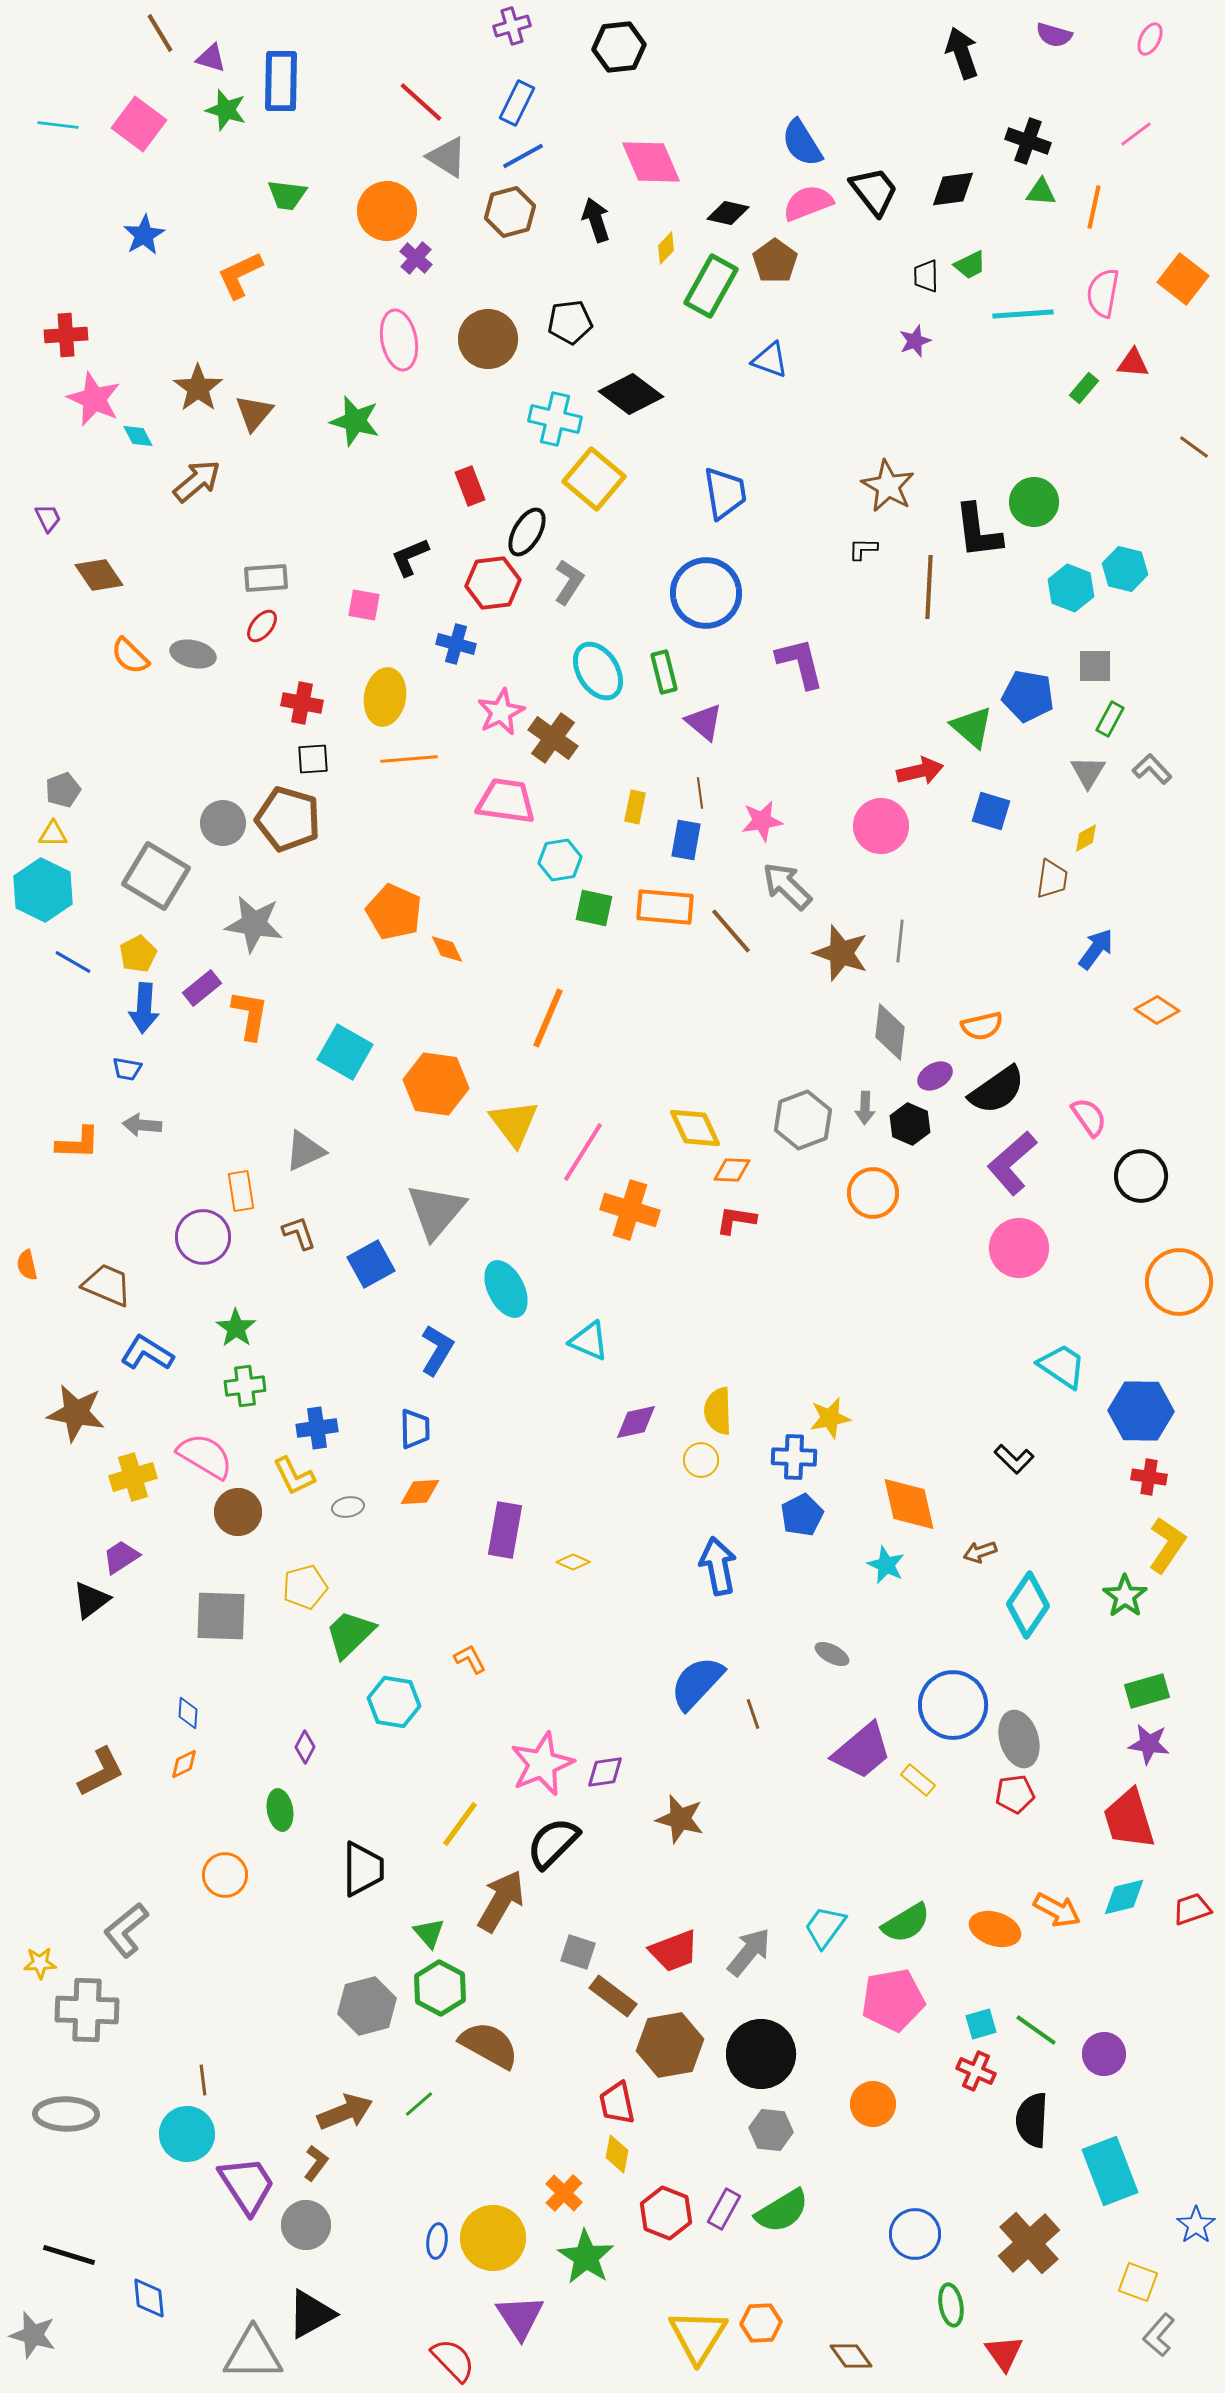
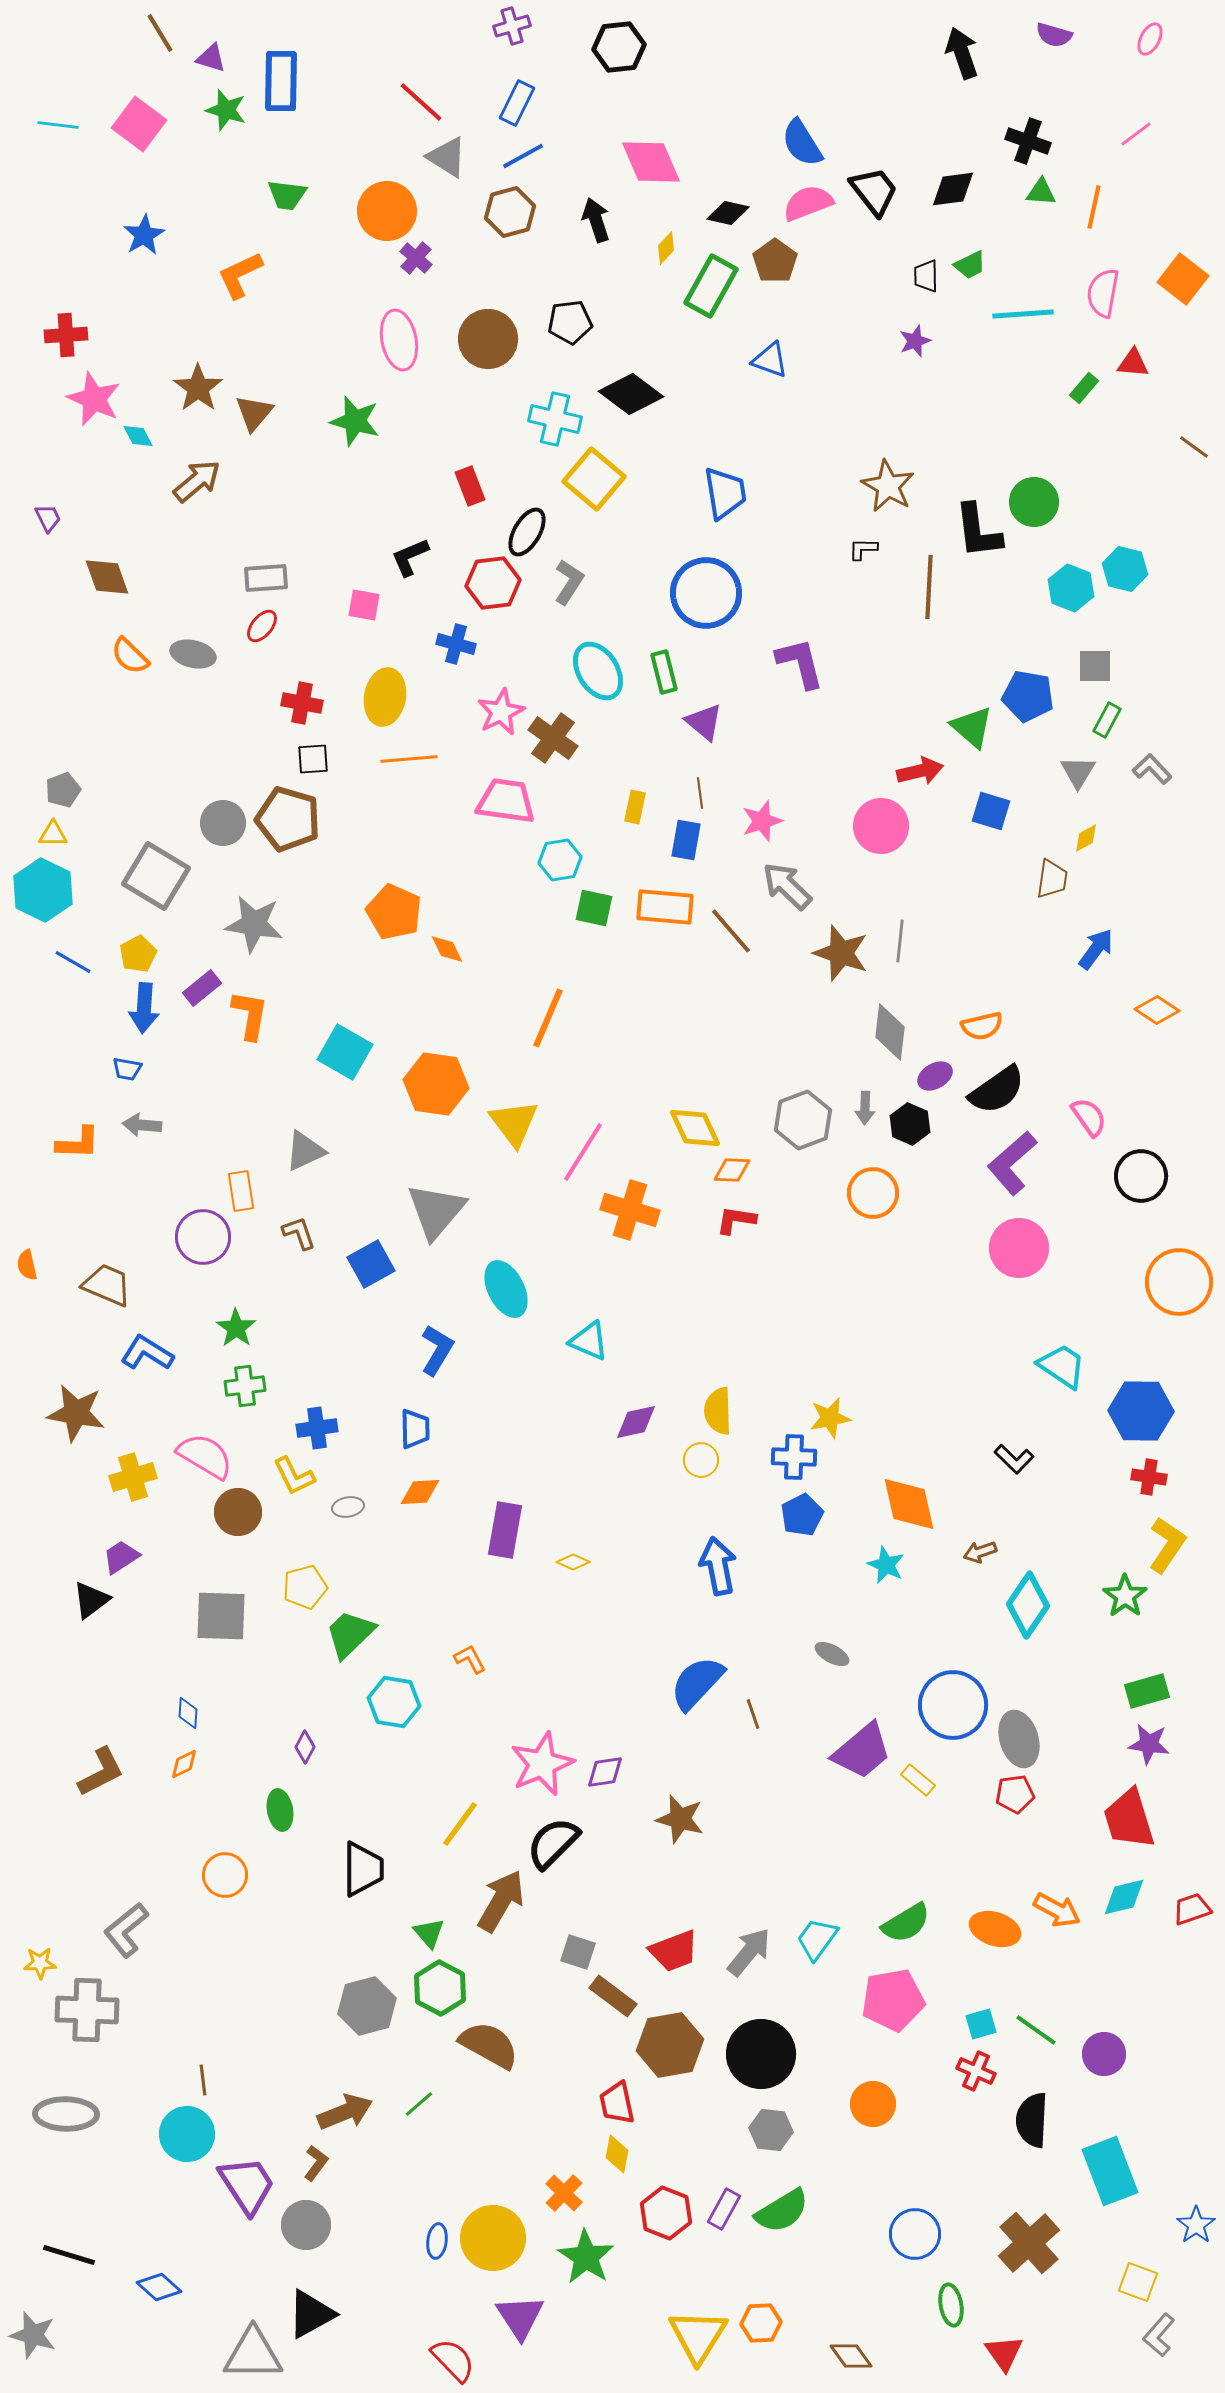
brown diamond at (99, 575): moved 8 px right, 2 px down; rotated 15 degrees clockwise
green rectangle at (1110, 719): moved 3 px left, 1 px down
gray triangle at (1088, 772): moved 10 px left
pink star at (762, 821): rotated 9 degrees counterclockwise
cyan trapezoid at (825, 1927): moved 8 px left, 12 px down
blue diamond at (149, 2298): moved 10 px right, 11 px up; rotated 42 degrees counterclockwise
